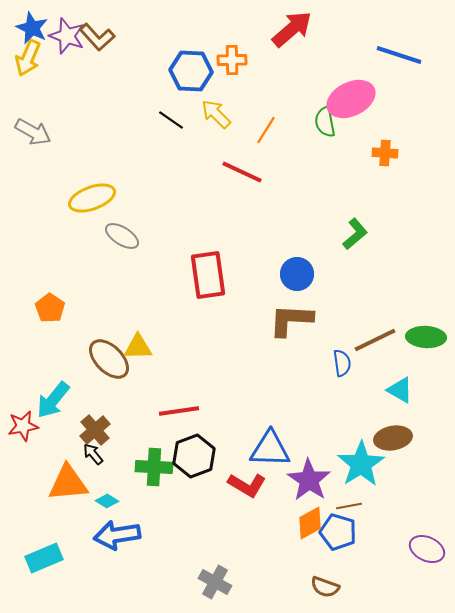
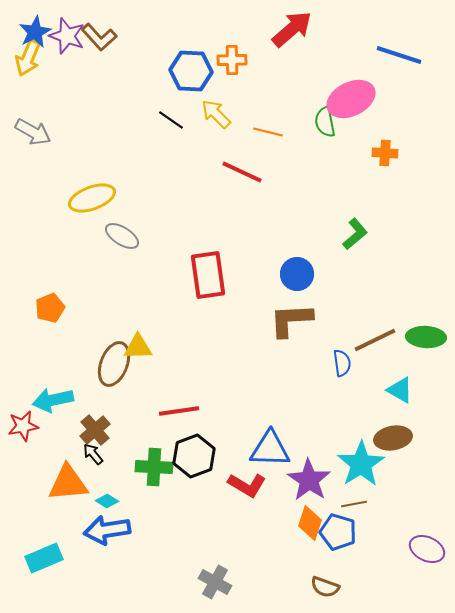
blue star at (32, 28): moved 3 px right, 4 px down; rotated 20 degrees clockwise
brown L-shape at (97, 37): moved 2 px right
orange line at (266, 130): moved 2 px right, 2 px down; rotated 72 degrees clockwise
orange pentagon at (50, 308): rotated 16 degrees clockwise
brown L-shape at (291, 320): rotated 6 degrees counterclockwise
brown ellipse at (109, 359): moved 5 px right, 5 px down; rotated 66 degrees clockwise
cyan arrow at (53, 400): rotated 39 degrees clockwise
brown line at (349, 506): moved 5 px right, 2 px up
orange diamond at (310, 523): rotated 44 degrees counterclockwise
blue arrow at (117, 535): moved 10 px left, 5 px up
